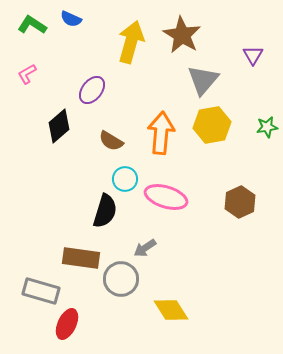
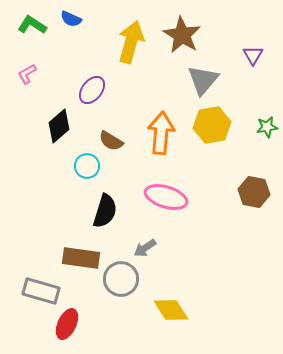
cyan circle: moved 38 px left, 13 px up
brown hexagon: moved 14 px right, 10 px up; rotated 24 degrees counterclockwise
